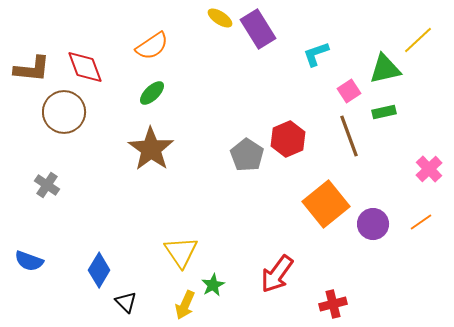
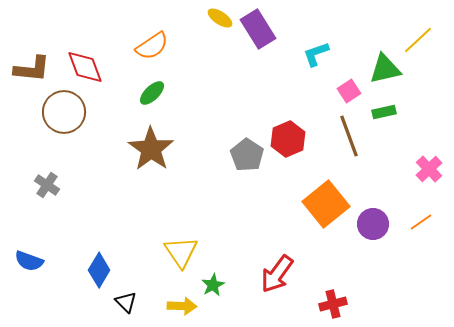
yellow arrow: moved 3 px left, 1 px down; rotated 112 degrees counterclockwise
